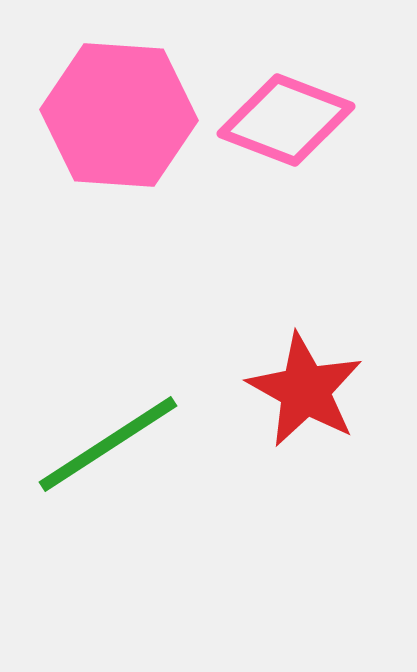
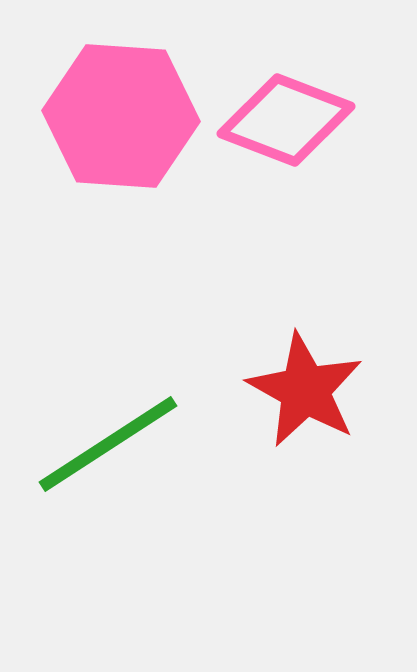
pink hexagon: moved 2 px right, 1 px down
